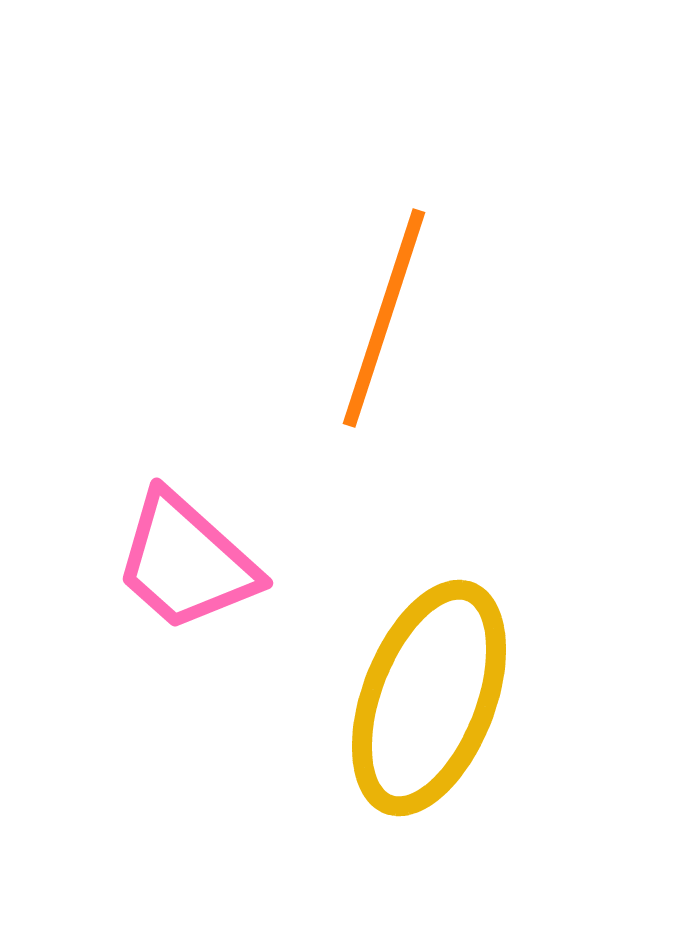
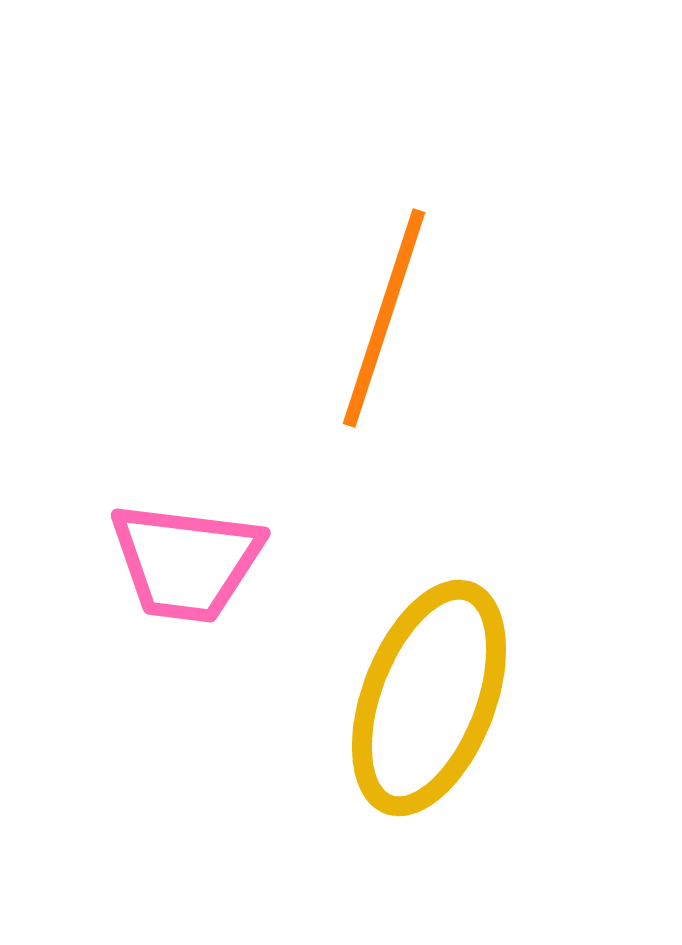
pink trapezoid: rotated 35 degrees counterclockwise
